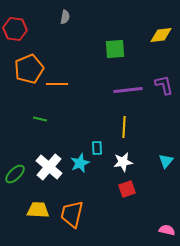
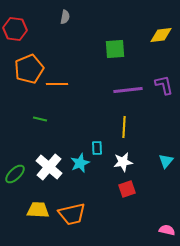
orange trapezoid: rotated 116 degrees counterclockwise
